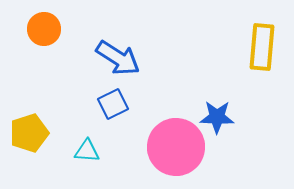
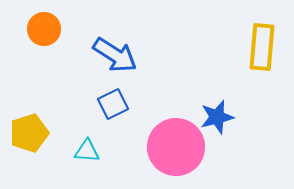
blue arrow: moved 3 px left, 3 px up
blue star: rotated 16 degrees counterclockwise
